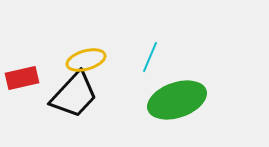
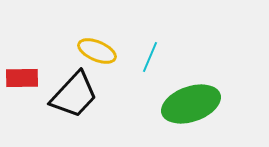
yellow ellipse: moved 11 px right, 9 px up; rotated 39 degrees clockwise
red rectangle: rotated 12 degrees clockwise
green ellipse: moved 14 px right, 4 px down
